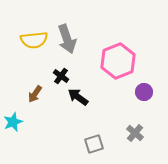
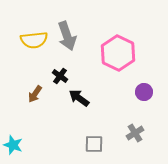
gray arrow: moved 3 px up
pink hexagon: moved 8 px up; rotated 12 degrees counterclockwise
black cross: moved 1 px left
black arrow: moved 1 px right, 1 px down
cyan star: moved 23 px down; rotated 30 degrees counterclockwise
gray cross: rotated 18 degrees clockwise
gray square: rotated 18 degrees clockwise
